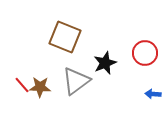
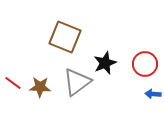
red circle: moved 11 px down
gray triangle: moved 1 px right, 1 px down
red line: moved 9 px left, 2 px up; rotated 12 degrees counterclockwise
